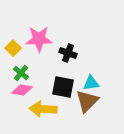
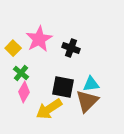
pink star: rotated 28 degrees counterclockwise
black cross: moved 3 px right, 5 px up
cyan triangle: moved 1 px down
pink diamond: moved 2 px right, 2 px down; rotated 70 degrees counterclockwise
yellow arrow: moved 6 px right; rotated 36 degrees counterclockwise
